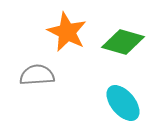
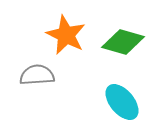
orange star: moved 1 px left, 3 px down
cyan ellipse: moved 1 px left, 1 px up
